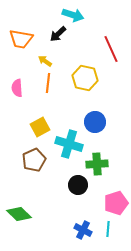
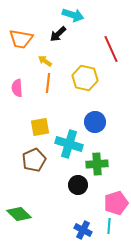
yellow square: rotated 18 degrees clockwise
cyan line: moved 1 px right, 3 px up
